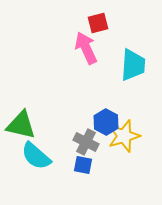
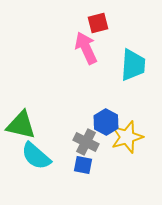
yellow star: moved 3 px right, 1 px down
